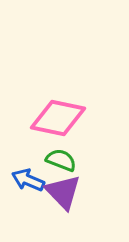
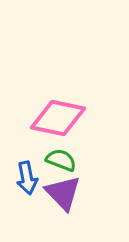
blue arrow: moved 1 px left, 2 px up; rotated 124 degrees counterclockwise
purple triangle: moved 1 px down
